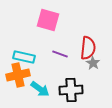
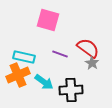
red semicircle: rotated 60 degrees counterclockwise
gray star: moved 1 px left
orange cross: rotated 10 degrees counterclockwise
cyan arrow: moved 4 px right, 7 px up
